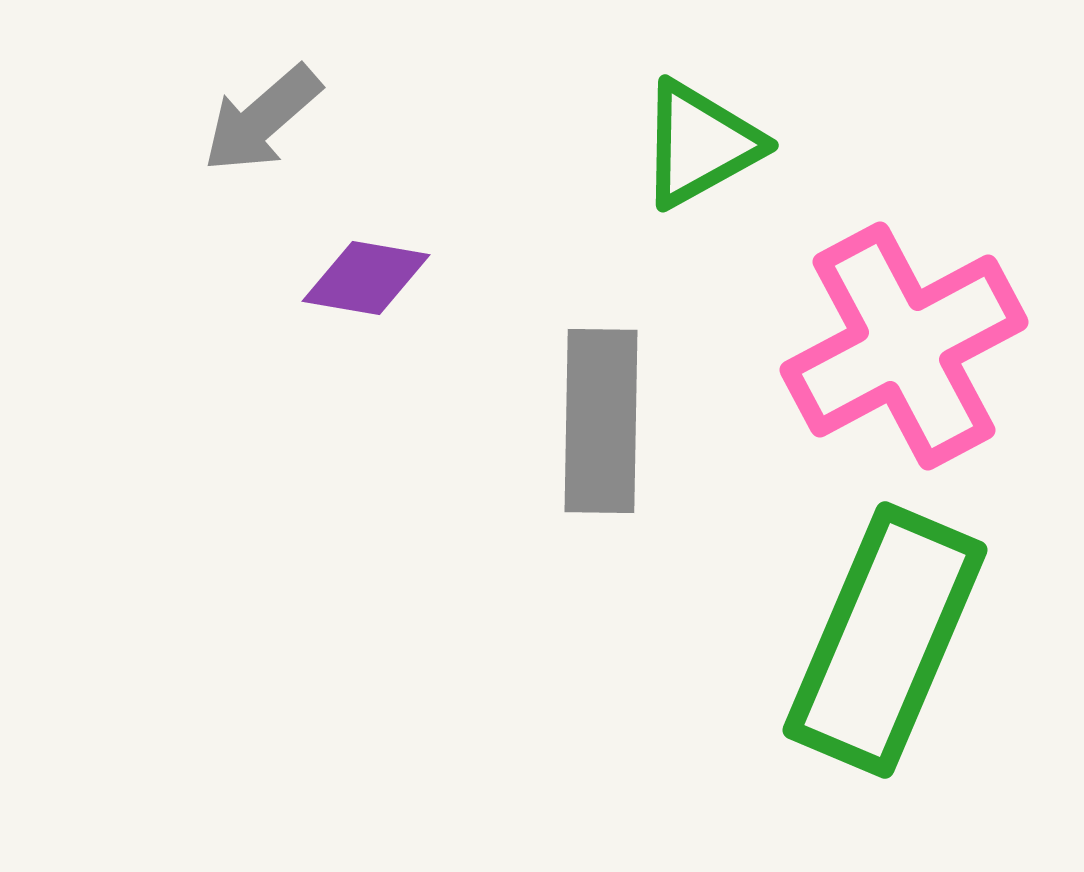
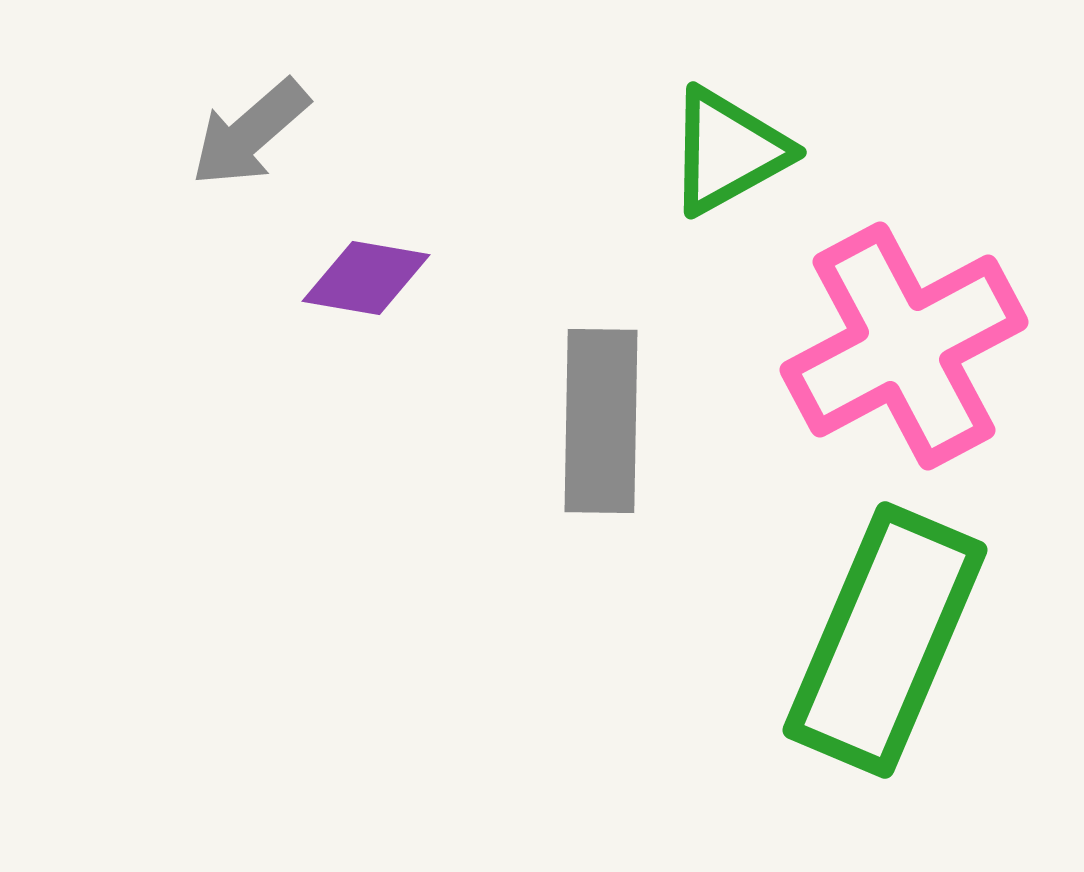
gray arrow: moved 12 px left, 14 px down
green triangle: moved 28 px right, 7 px down
